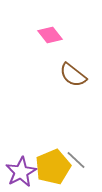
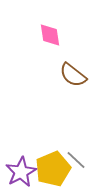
pink diamond: rotated 30 degrees clockwise
yellow pentagon: moved 2 px down
